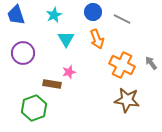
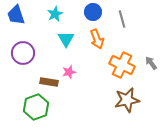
cyan star: moved 1 px right, 1 px up
gray line: rotated 48 degrees clockwise
brown rectangle: moved 3 px left, 2 px up
brown star: rotated 20 degrees counterclockwise
green hexagon: moved 2 px right, 1 px up
